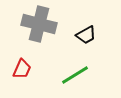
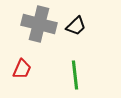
black trapezoid: moved 10 px left, 9 px up; rotated 15 degrees counterclockwise
green line: rotated 64 degrees counterclockwise
